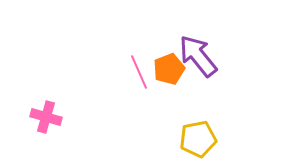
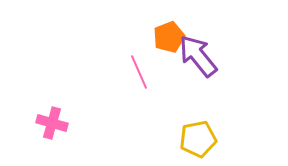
orange pentagon: moved 32 px up
pink cross: moved 6 px right, 6 px down
